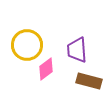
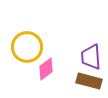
yellow circle: moved 2 px down
purple trapezoid: moved 14 px right, 7 px down
